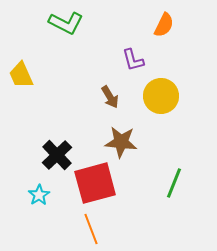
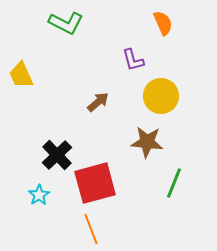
orange semicircle: moved 1 px left, 2 px up; rotated 50 degrees counterclockwise
brown arrow: moved 12 px left, 5 px down; rotated 100 degrees counterclockwise
brown star: moved 26 px right
